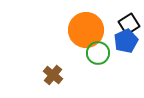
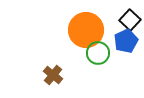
black square: moved 1 px right, 4 px up; rotated 15 degrees counterclockwise
